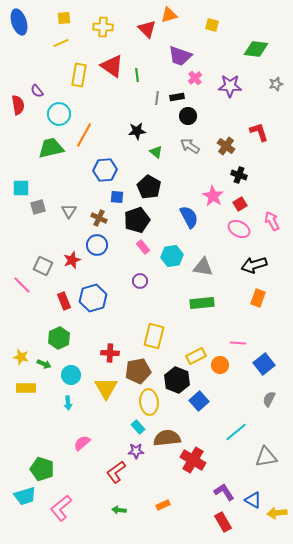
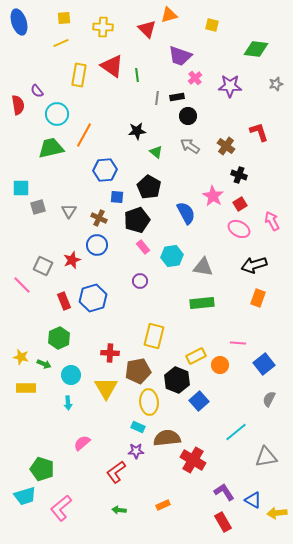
cyan circle at (59, 114): moved 2 px left
blue semicircle at (189, 217): moved 3 px left, 4 px up
cyan rectangle at (138, 427): rotated 24 degrees counterclockwise
